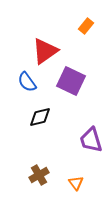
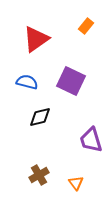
red triangle: moved 9 px left, 12 px up
blue semicircle: rotated 140 degrees clockwise
